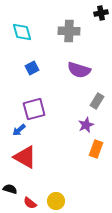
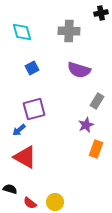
yellow circle: moved 1 px left, 1 px down
